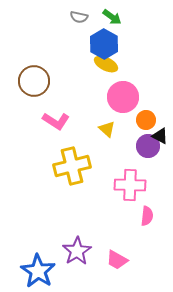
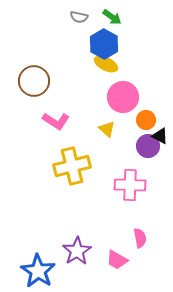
pink semicircle: moved 7 px left, 22 px down; rotated 18 degrees counterclockwise
